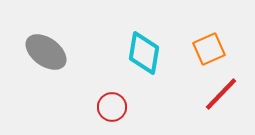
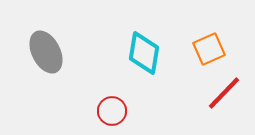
gray ellipse: rotated 27 degrees clockwise
red line: moved 3 px right, 1 px up
red circle: moved 4 px down
